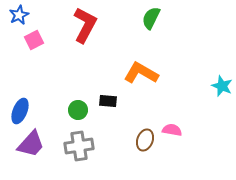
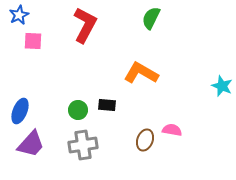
pink square: moved 1 px left, 1 px down; rotated 30 degrees clockwise
black rectangle: moved 1 px left, 4 px down
gray cross: moved 4 px right, 1 px up
